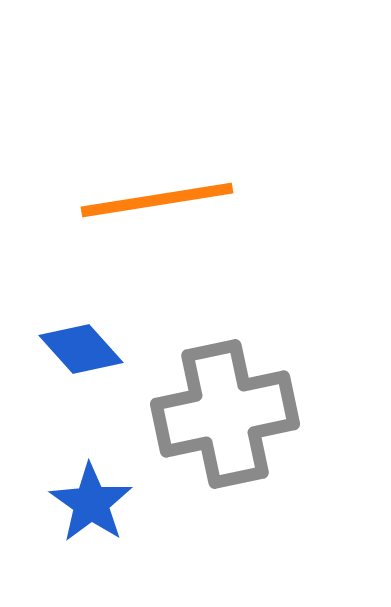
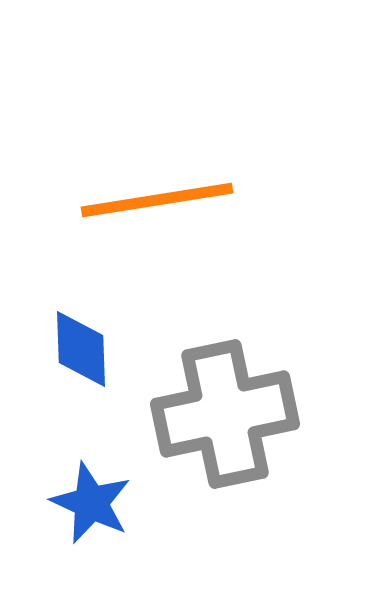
blue diamond: rotated 40 degrees clockwise
blue star: rotated 10 degrees counterclockwise
